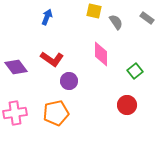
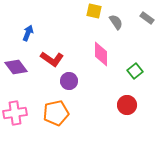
blue arrow: moved 19 px left, 16 px down
